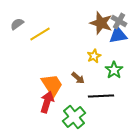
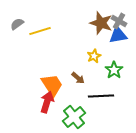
yellow line: moved 3 px up; rotated 15 degrees clockwise
